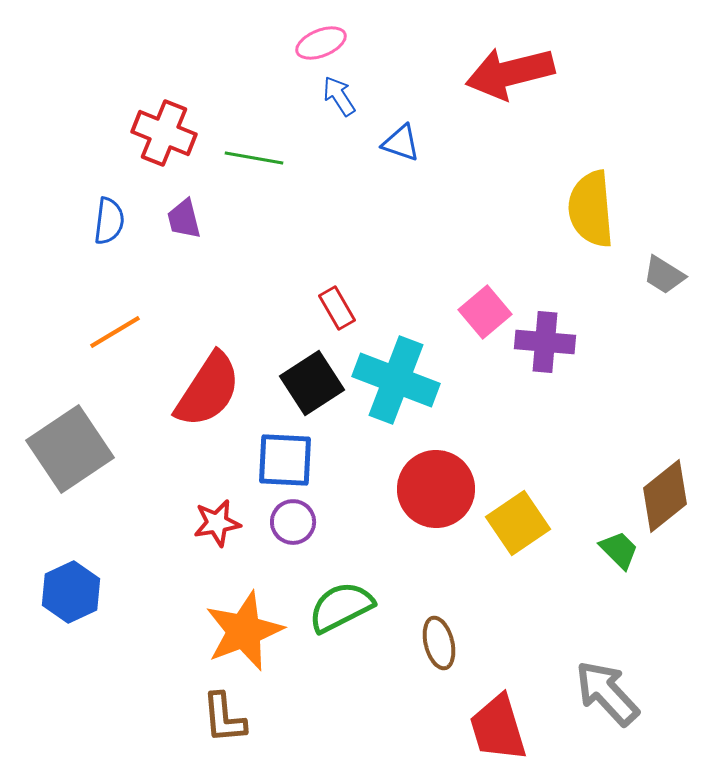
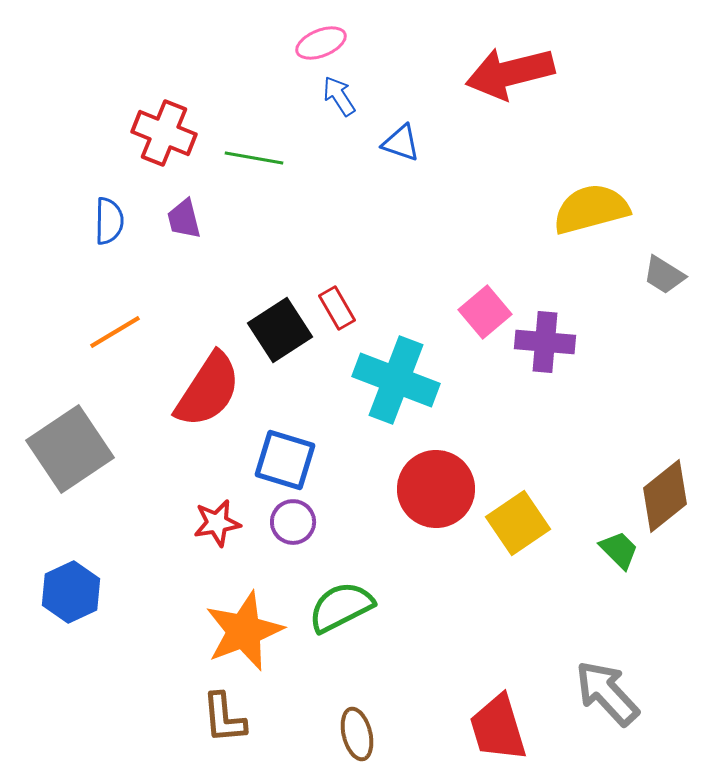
yellow semicircle: rotated 80 degrees clockwise
blue semicircle: rotated 6 degrees counterclockwise
black square: moved 32 px left, 53 px up
blue square: rotated 14 degrees clockwise
brown ellipse: moved 82 px left, 91 px down
